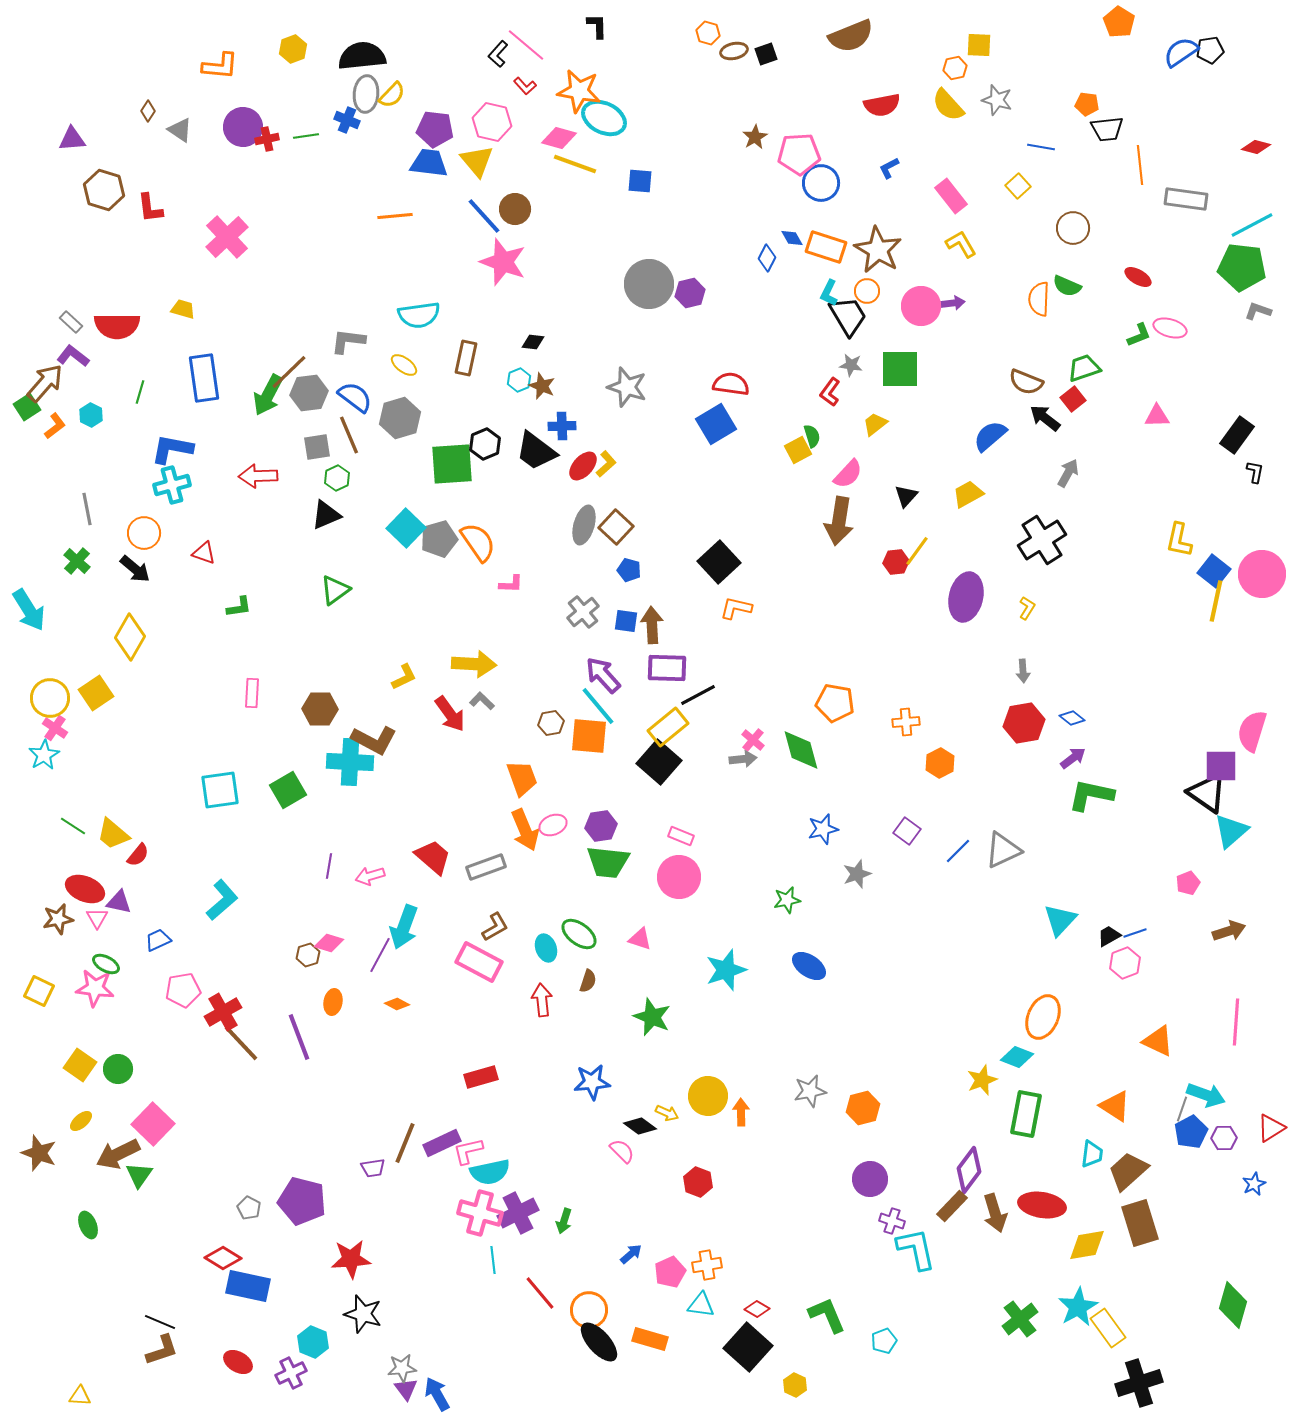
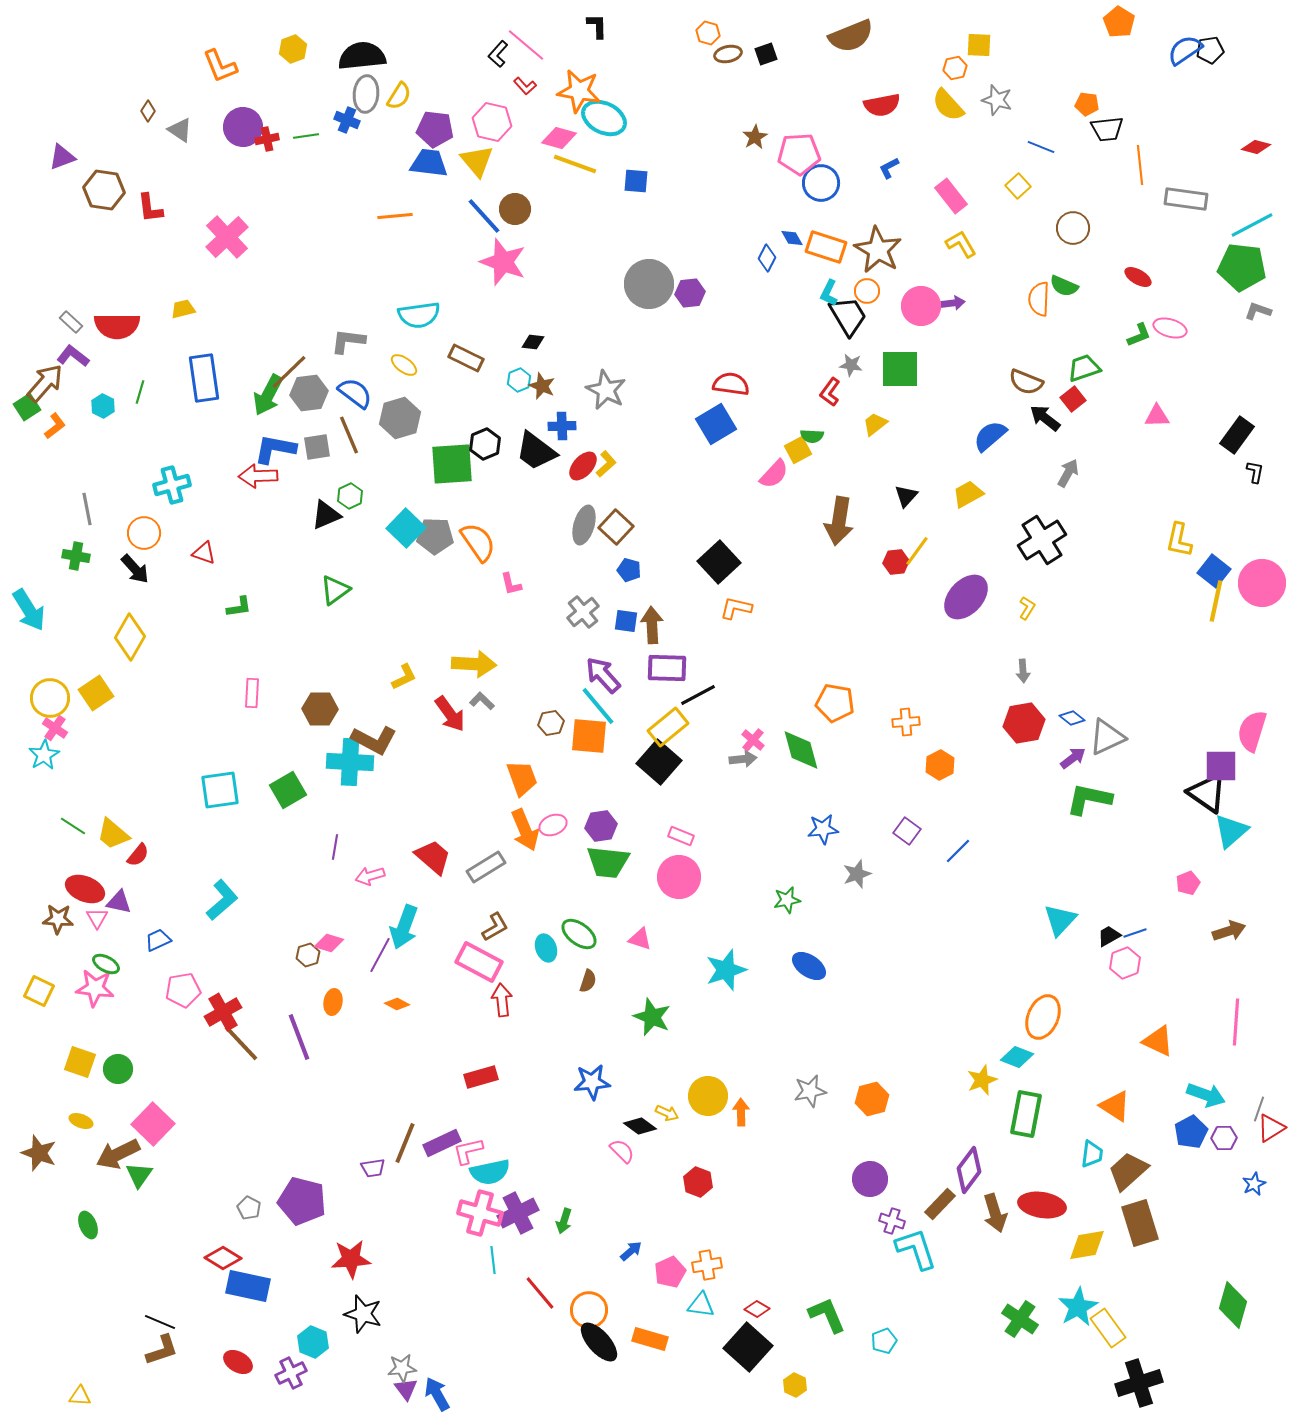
brown ellipse at (734, 51): moved 6 px left, 3 px down
blue semicircle at (1181, 52): moved 4 px right, 2 px up
orange L-shape at (220, 66): rotated 63 degrees clockwise
yellow semicircle at (392, 95): moved 7 px right, 1 px down; rotated 12 degrees counterclockwise
purple triangle at (72, 139): moved 10 px left, 18 px down; rotated 16 degrees counterclockwise
blue line at (1041, 147): rotated 12 degrees clockwise
blue square at (640, 181): moved 4 px left
brown hexagon at (104, 190): rotated 9 degrees counterclockwise
green semicircle at (1067, 286): moved 3 px left
purple hexagon at (690, 293): rotated 8 degrees clockwise
yellow trapezoid at (183, 309): rotated 30 degrees counterclockwise
brown rectangle at (466, 358): rotated 76 degrees counterclockwise
gray star at (627, 387): moved 21 px left, 3 px down; rotated 9 degrees clockwise
blue semicircle at (355, 397): moved 4 px up
cyan hexagon at (91, 415): moved 12 px right, 9 px up
green semicircle at (812, 436): rotated 110 degrees clockwise
blue L-shape at (172, 449): moved 103 px right
pink semicircle at (848, 474): moved 74 px left
green hexagon at (337, 478): moved 13 px right, 18 px down
gray pentagon at (439, 539): moved 4 px left, 3 px up; rotated 18 degrees clockwise
green cross at (77, 561): moved 1 px left, 5 px up; rotated 32 degrees counterclockwise
black arrow at (135, 569): rotated 8 degrees clockwise
pink circle at (1262, 574): moved 9 px down
pink L-shape at (511, 584): rotated 75 degrees clockwise
purple ellipse at (966, 597): rotated 30 degrees clockwise
orange hexagon at (940, 763): moved 2 px down
green L-shape at (1091, 795): moved 2 px left, 4 px down
blue star at (823, 829): rotated 8 degrees clockwise
gray triangle at (1003, 850): moved 104 px right, 113 px up
purple line at (329, 866): moved 6 px right, 19 px up
gray rectangle at (486, 867): rotated 12 degrees counterclockwise
brown star at (58, 919): rotated 16 degrees clockwise
red arrow at (542, 1000): moved 40 px left
yellow square at (80, 1065): moved 3 px up; rotated 16 degrees counterclockwise
orange hexagon at (863, 1108): moved 9 px right, 9 px up
gray line at (1182, 1109): moved 77 px right
yellow ellipse at (81, 1121): rotated 60 degrees clockwise
brown rectangle at (952, 1206): moved 12 px left, 2 px up
cyan L-shape at (916, 1249): rotated 6 degrees counterclockwise
blue arrow at (631, 1254): moved 3 px up
green cross at (1020, 1319): rotated 18 degrees counterclockwise
